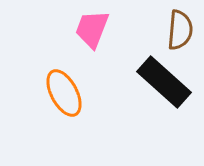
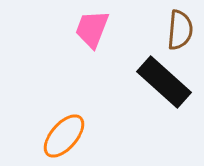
orange ellipse: moved 43 px down; rotated 69 degrees clockwise
